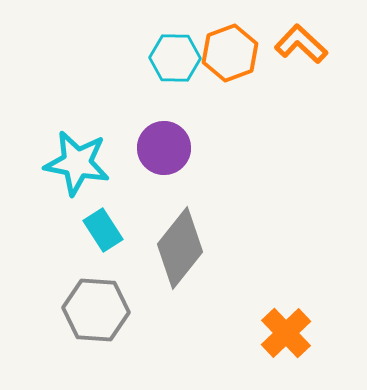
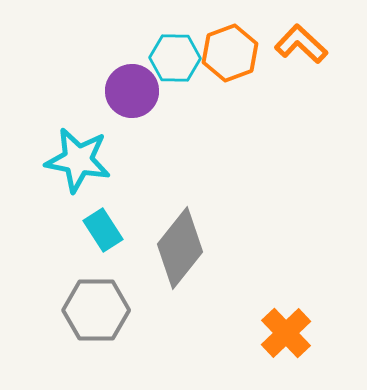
purple circle: moved 32 px left, 57 px up
cyan star: moved 1 px right, 3 px up
gray hexagon: rotated 4 degrees counterclockwise
